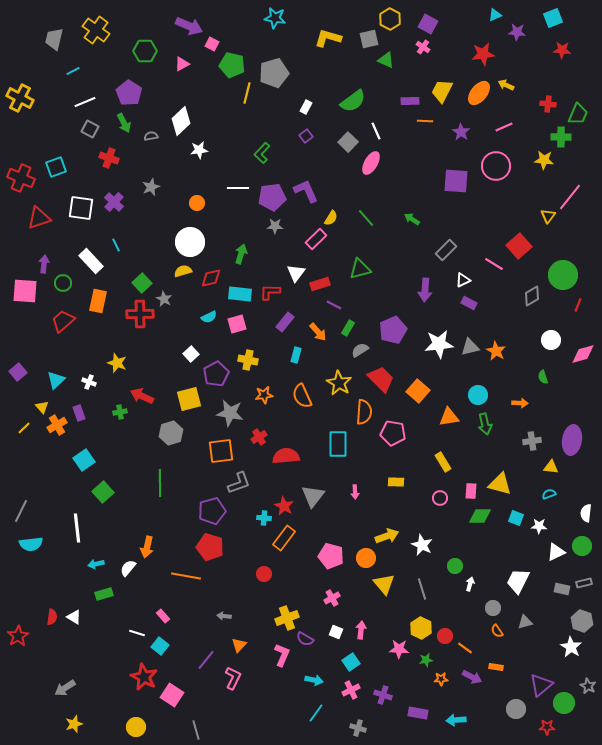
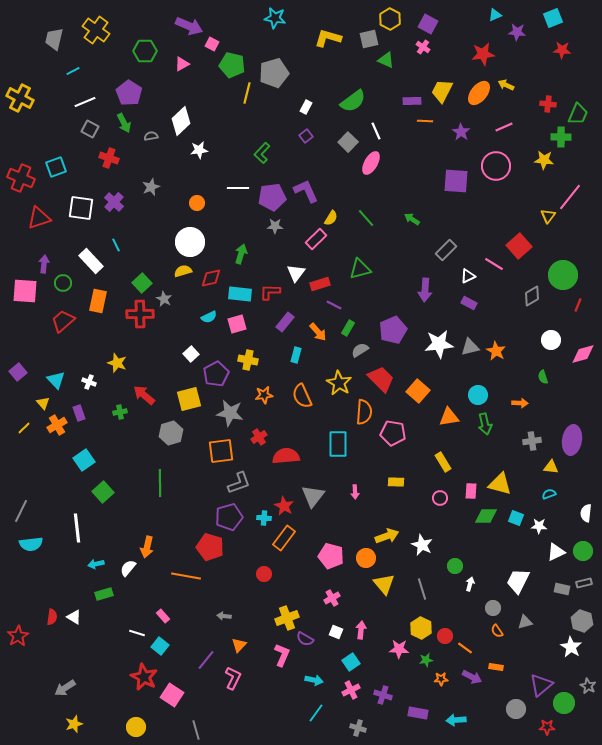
purple rectangle at (410, 101): moved 2 px right
white triangle at (463, 280): moved 5 px right, 4 px up
cyan triangle at (56, 380): rotated 30 degrees counterclockwise
red arrow at (142, 396): moved 2 px right, 1 px up; rotated 15 degrees clockwise
yellow triangle at (42, 407): moved 1 px right, 4 px up
purple pentagon at (212, 511): moved 17 px right, 6 px down
green diamond at (480, 516): moved 6 px right
green circle at (582, 546): moved 1 px right, 5 px down
